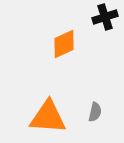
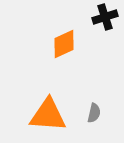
gray semicircle: moved 1 px left, 1 px down
orange triangle: moved 2 px up
